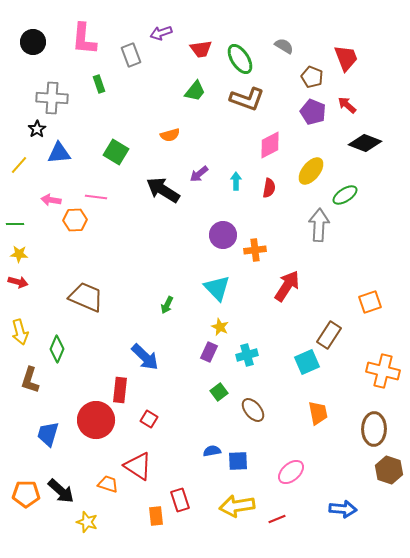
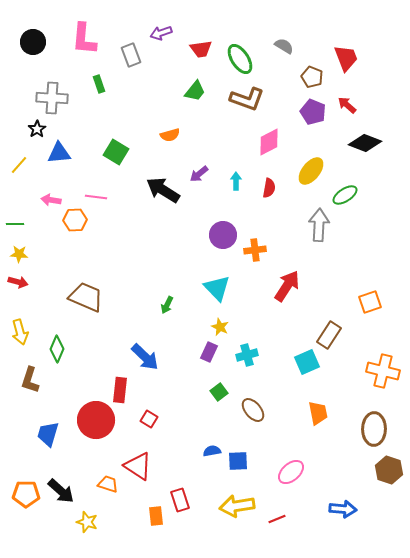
pink diamond at (270, 145): moved 1 px left, 3 px up
